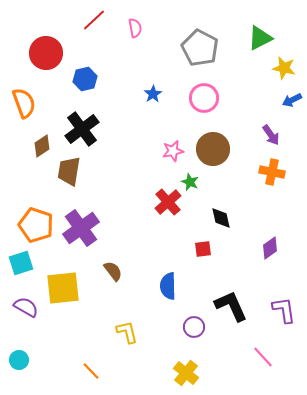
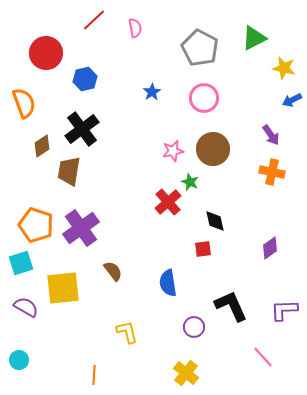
green triangle: moved 6 px left
blue star: moved 1 px left, 2 px up
black diamond: moved 6 px left, 3 px down
blue semicircle: moved 3 px up; rotated 8 degrees counterclockwise
purple L-shape: rotated 84 degrees counterclockwise
orange line: moved 3 px right, 4 px down; rotated 48 degrees clockwise
